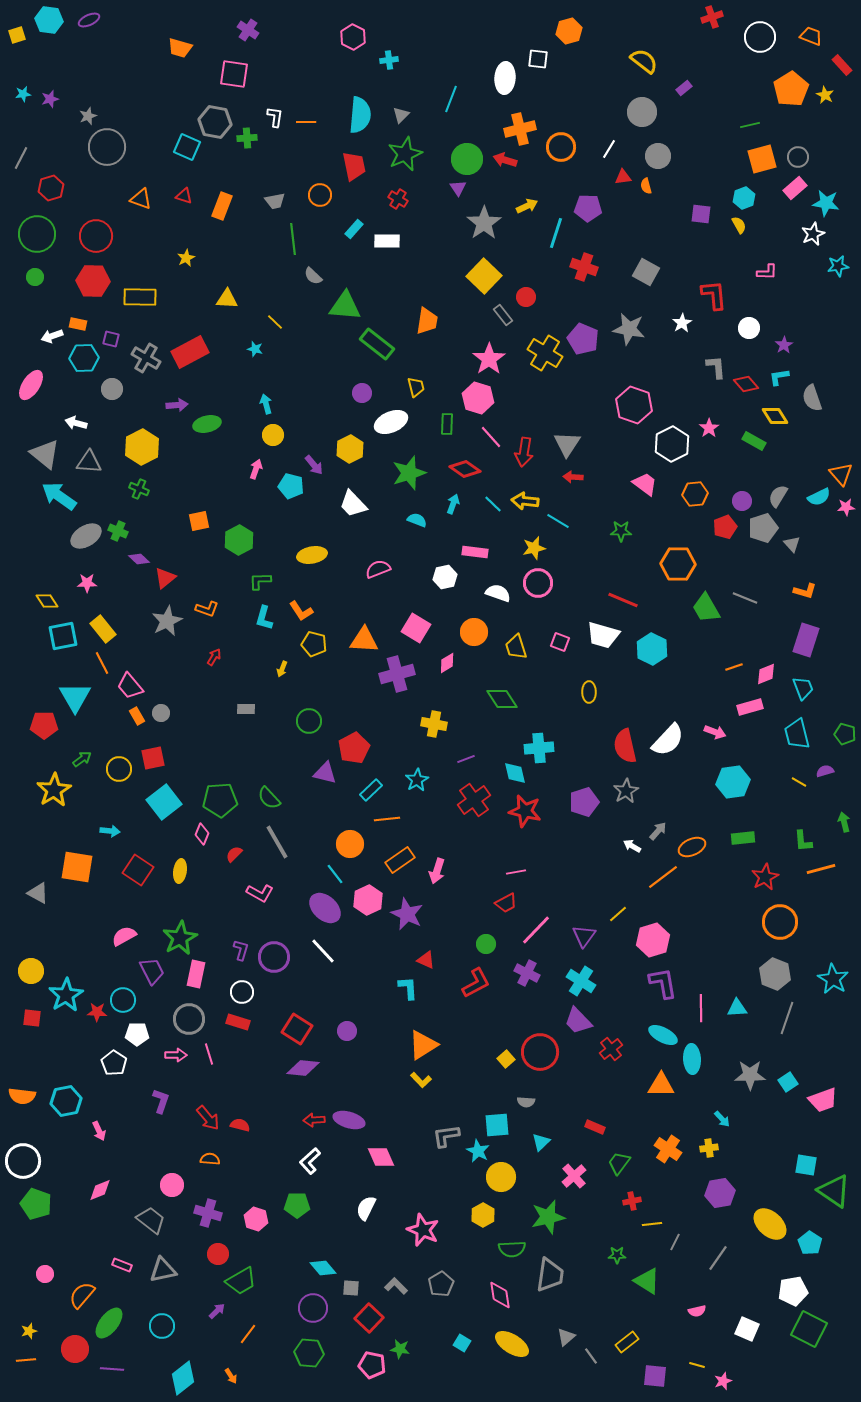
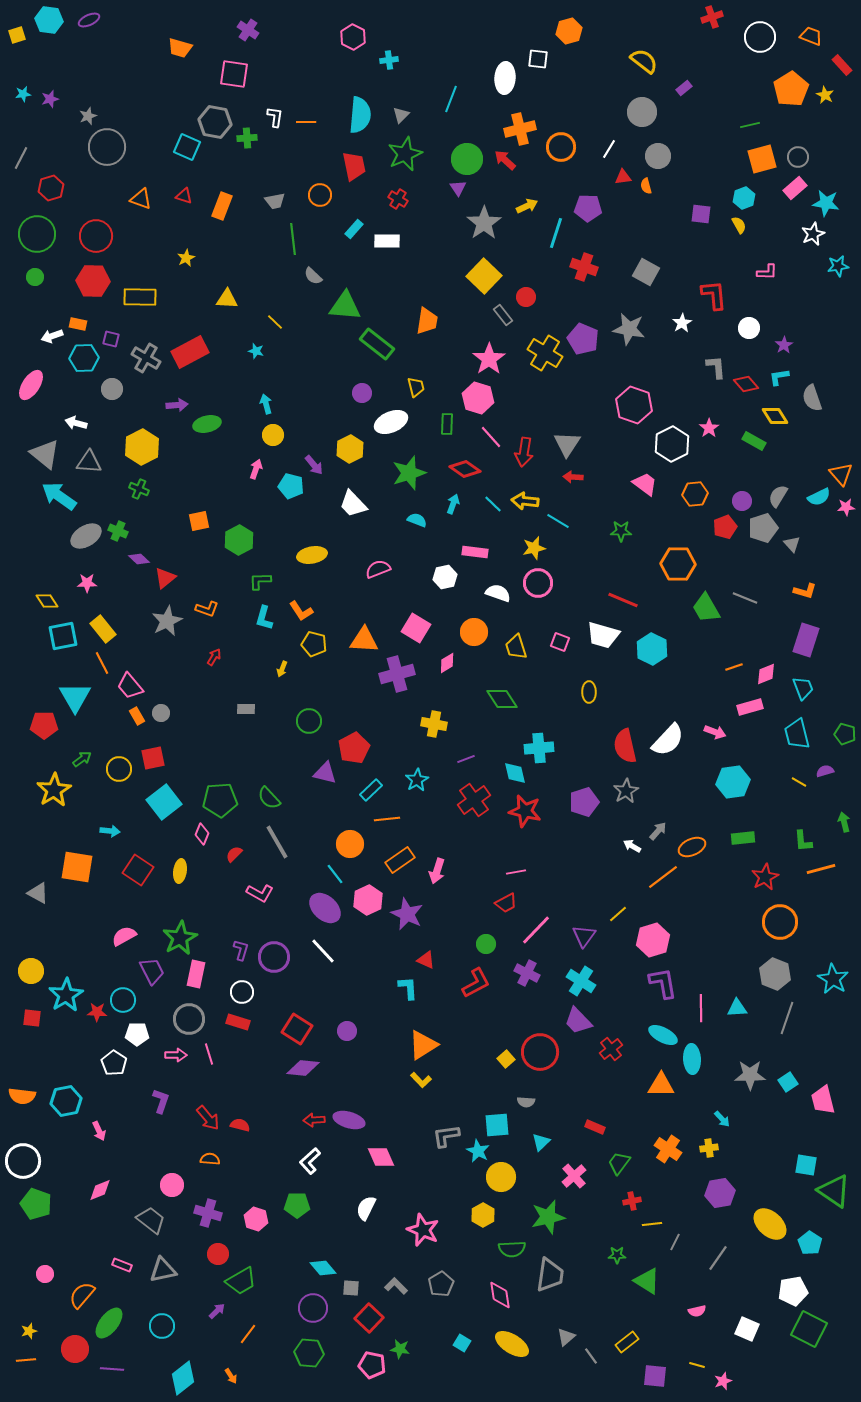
red arrow at (505, 160): rotated 25 degrees clockwise
cyan star at (255, 349): moved 1 px right, 2 px down
pink trapezoid at (823, 1100): rotated 96 degrees clockwise
